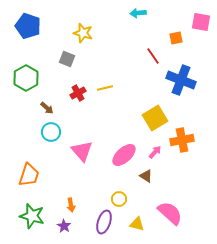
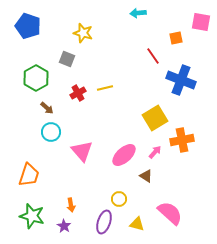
green hexagon: moved 10 px right
